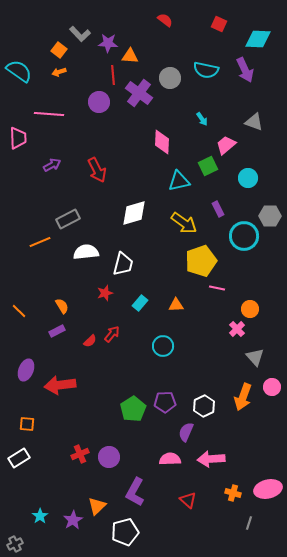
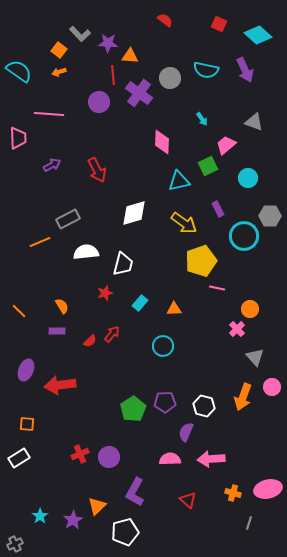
cyan diamond at (258, 39): moved 4 px up; rotated 40 degrees clockwise
orange triangle at (176, 305): moved 2 px left, 4 px down
purple rectangle at (57, 331): rotated 28 degrees clockwise
white hexagon at (204, 406): rotated 20 degrees counterclockwise
